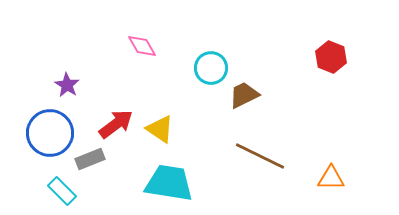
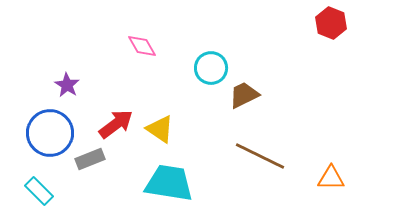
red hexagon: moved 34 px up
cyan rectangle: moved 23 px left
